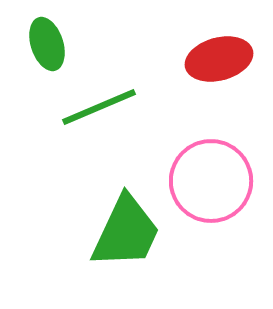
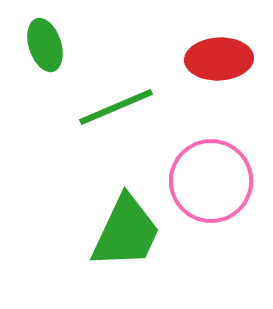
green ellipse: moved 2 px left, 1 px down
red ellipse: rotated 12 degrees clockwise
green line: moved 17 px right
